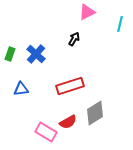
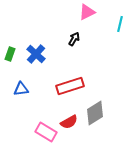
red semicircle: moved 1 px right
